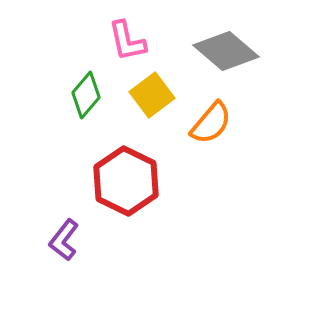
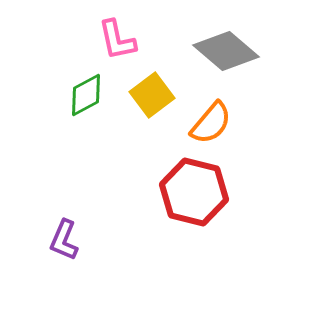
pink L-shape: moved 10 px left, 1 px up
green diamond: rotated 21 degrees clockwise
red hexagon: moved 68 px right, 11 px down; rotated 12 degrees counterclockwise
purple L-shape: rotated 15 degrees counterclockwise
